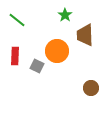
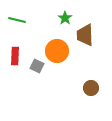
green star: moved 3 px down
green line: rotated 24 degrees counterclockwise
